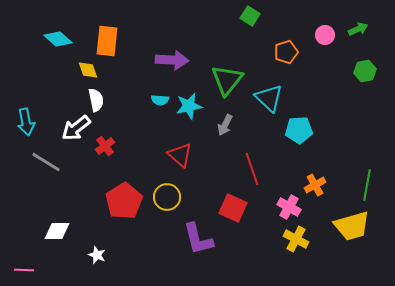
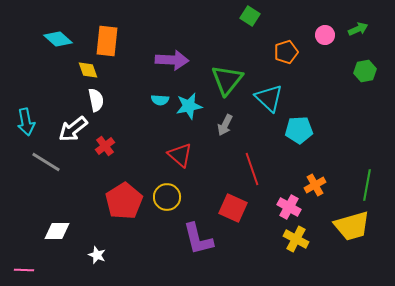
white arrow: moved 3 px left, 1 px down
